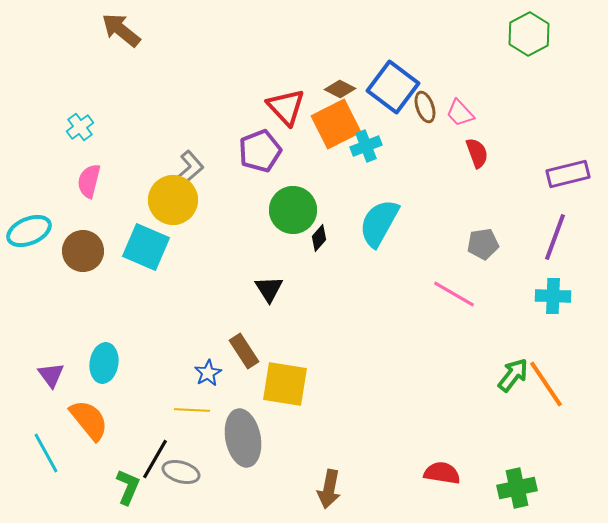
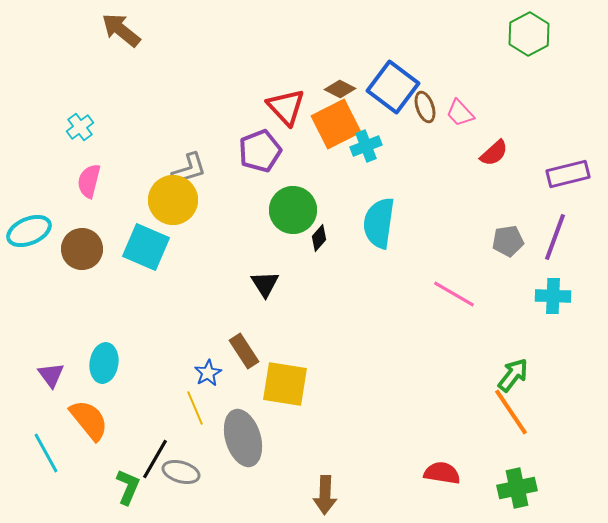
red semicircle at (477, 153): moved 17 px right; rotated 68 degrees clockwise
gray L-shape at (189, 169): rotated 24 degrees clockwise
cyan semicircle at (379, 223): rotated 21 degrees counterclockwise
gray pentagon at (483, 244): moved 25 px right, 3 px up
brown circle at (83, 251): moved 1 px left, 2 px up
black triangle at (269, 289): moved 4 px left, 5 px up
orange line at (546, 384): moved 35 px left, 28 px down
yellow line at (192, 410): moved 3 px right, 2 px up; rotated 64 degrees clockwise
gray ellipse at (243, 438): rotated 6 degrees counterclockwise
brown arrow at (329, 489): moved 4 px left, 6 px down; rotated 9 degrees counterclockwise
